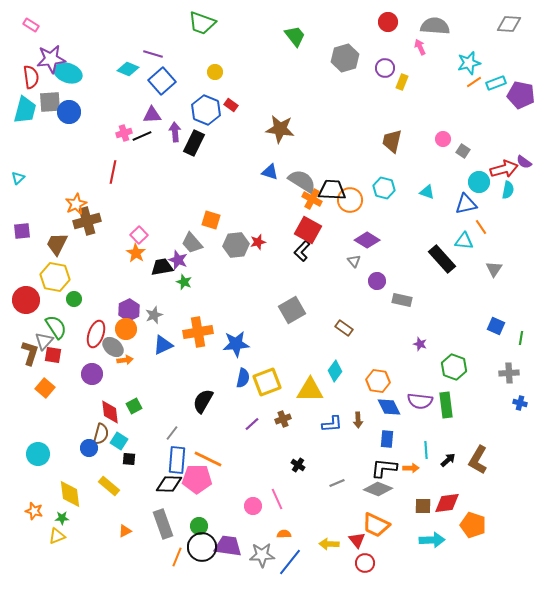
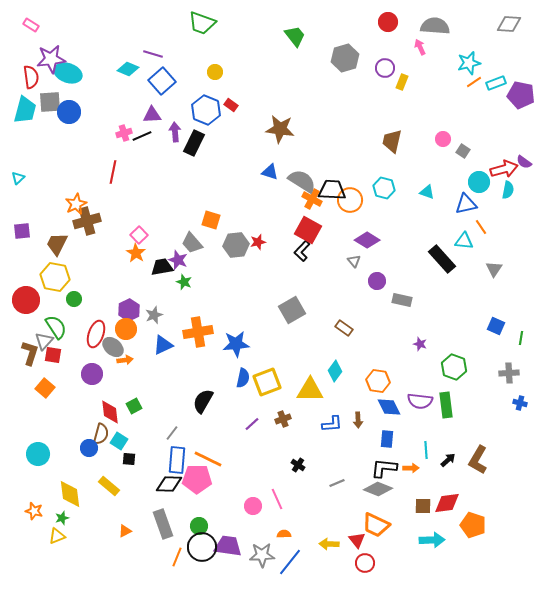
green star at (62, 518): rotated 16 degrees counterclockwise
